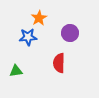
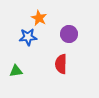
orange star: rotated 14 degrees counterclockwise
purple circle: moved 1 px left, 1 px down
red semicircle: moved 2 px right, 1 px down
